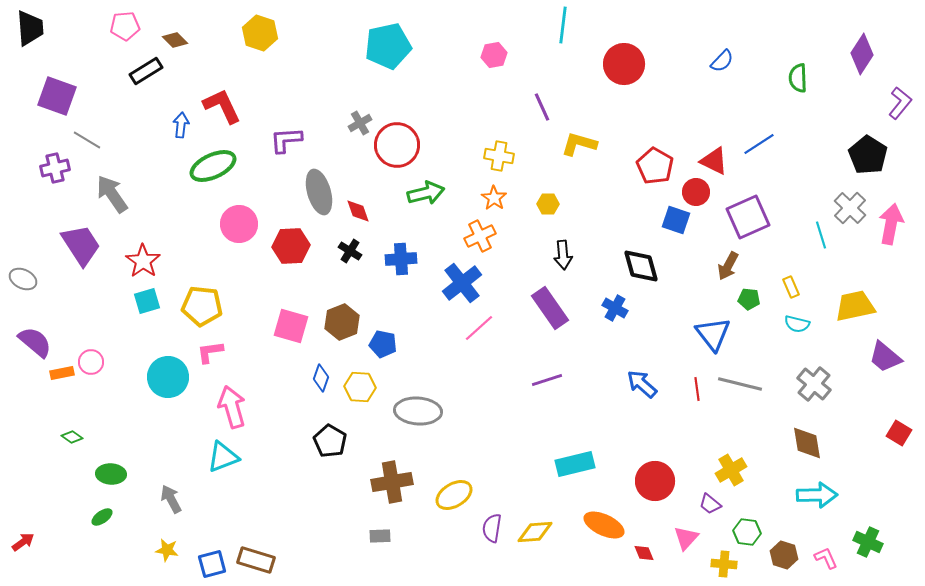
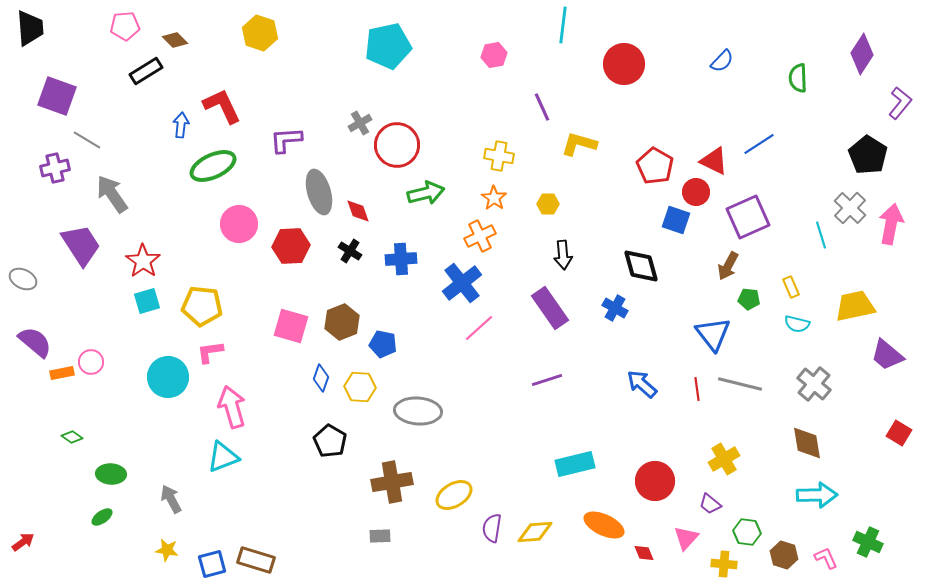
purple trapezoid at (885, 357): moved 2 px right, 2 px up
yellow cross at (731, 470): moved 7 px left, 11 px up
